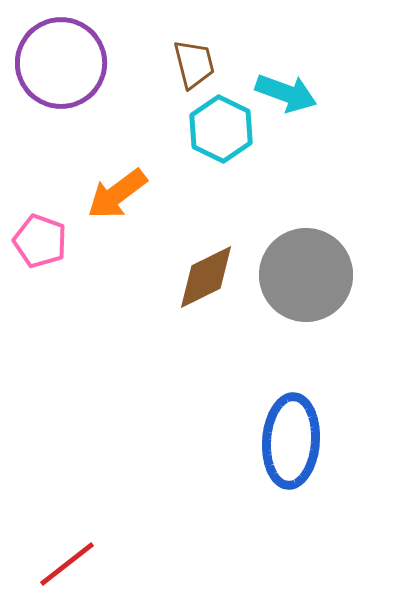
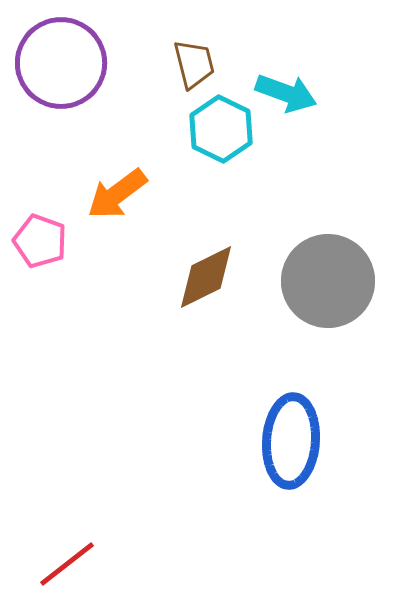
gray circle: moved 22 px right, 6 px down
